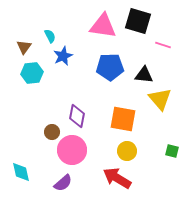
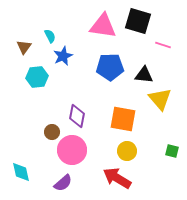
cyan hexagon: moved 5 px right, 4 px down
